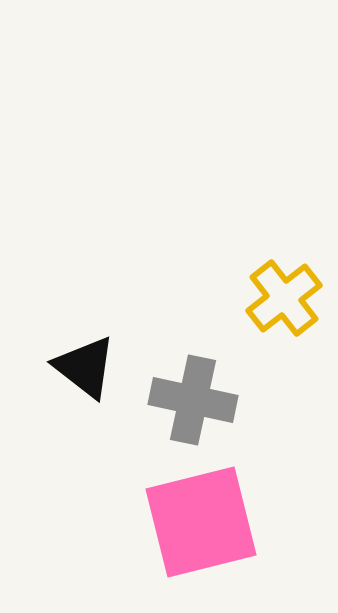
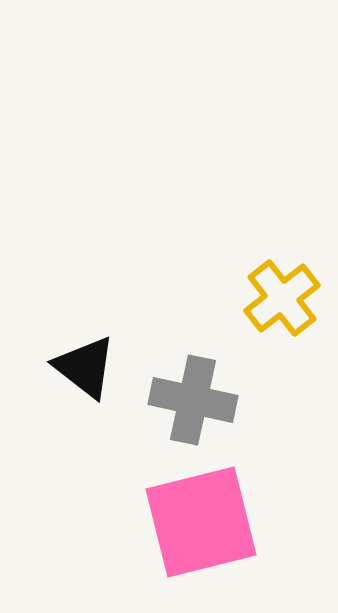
yellow cross: moved 2 px left
